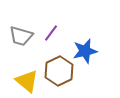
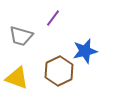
purple line: moved 2 px right, 15 px up
yellow triangle: moved 10 px left, 3 px up; rotated 20 degrees counterclockwise
